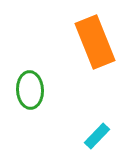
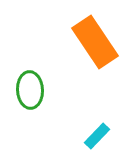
orange rectangle: rotated 12 degrees counterclockwise
